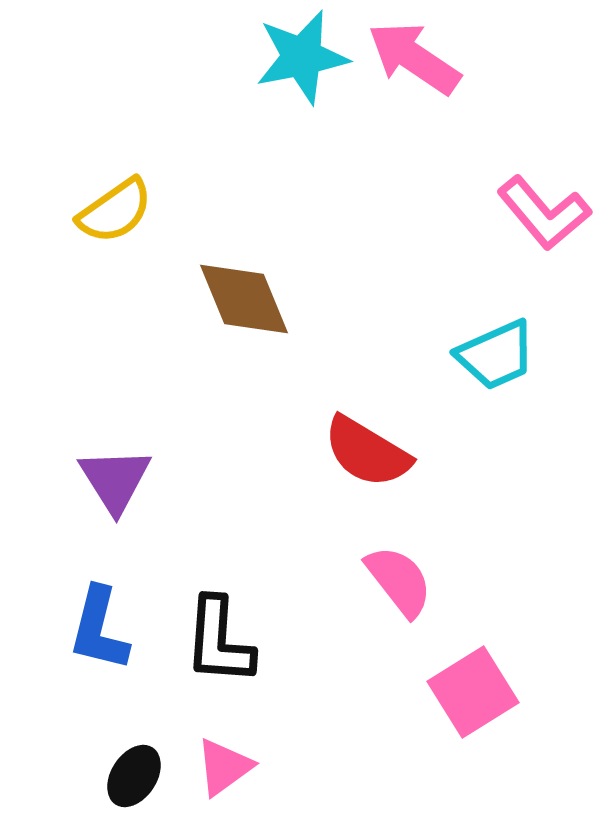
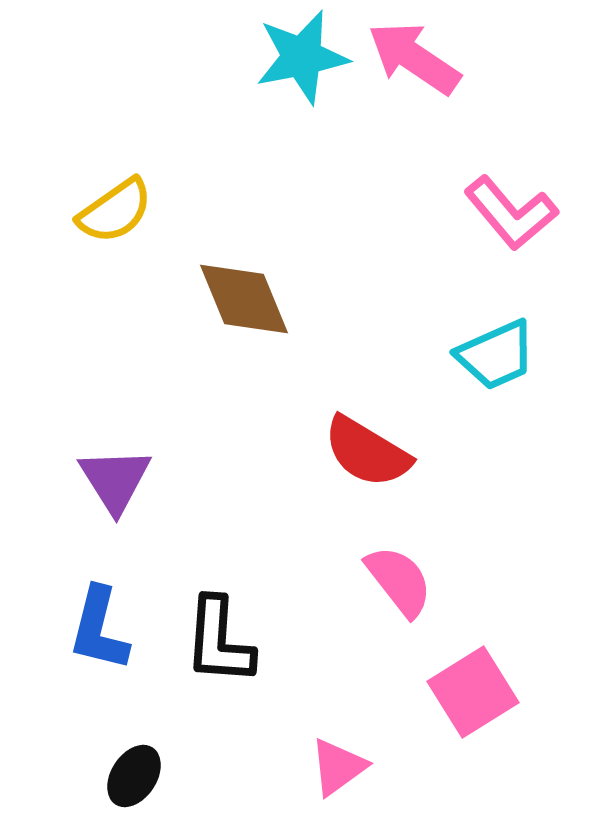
pink L-shape: moved 33 px left
pink triangle: moved 114 px right
